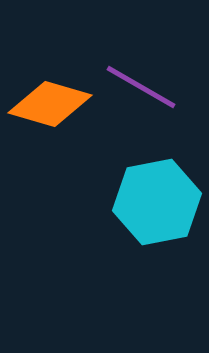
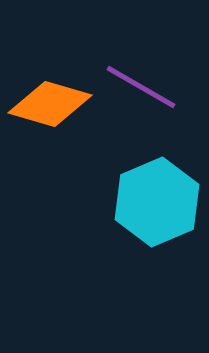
cyan hexagon: rotated 12 degrees counterclockwise
